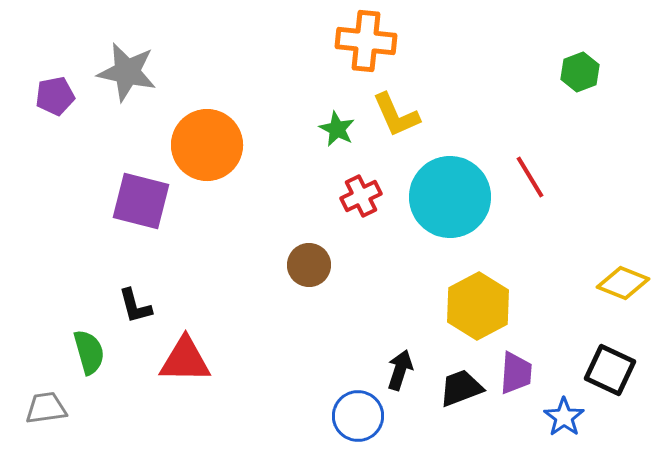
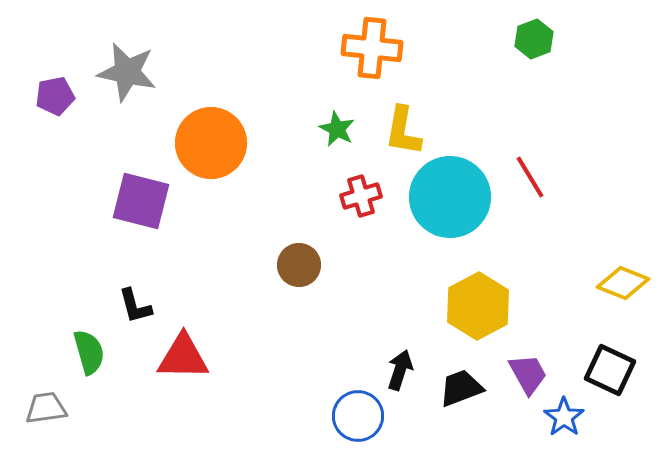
orange cross: moved 6 px right, 7 px down
green hexagon: moved 46 px left, 33 px up
yellow L-shape: moved 7 px right, 16 px down; rotated 34 degrees clockwise
orange circle: moved 4 px right, 2 px up
red cross: rotated 9 degrees clockwise
brown circle: moved 10 px left
red triangle: moved 2 px left, 3 px up
purple trapezoid: moved 12 px right, 1 px down; rotated 33 degrees counterclockwise
